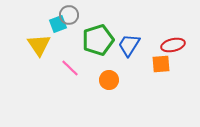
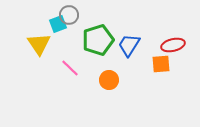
yellow triangle: moved 1 px up
